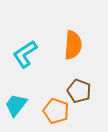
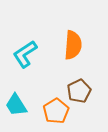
brown pentagon: rotated 25 degrees clockwise
cyan trapezoid: rotated 70 degrees counterclockwise
orange pentagon: rotated 20 degrees clockwise
